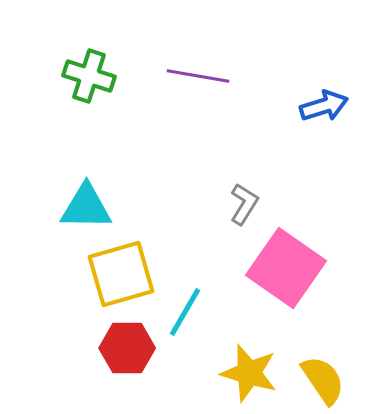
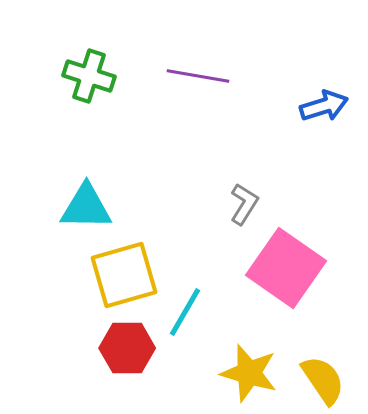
yellow square: moved 3 px right, 1 px down
